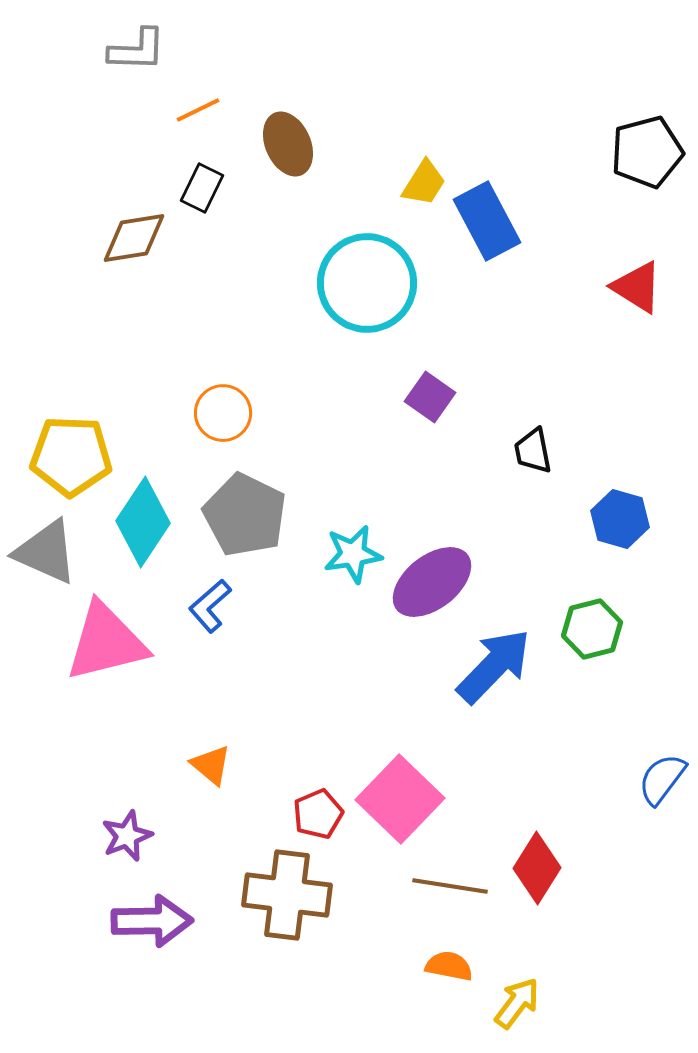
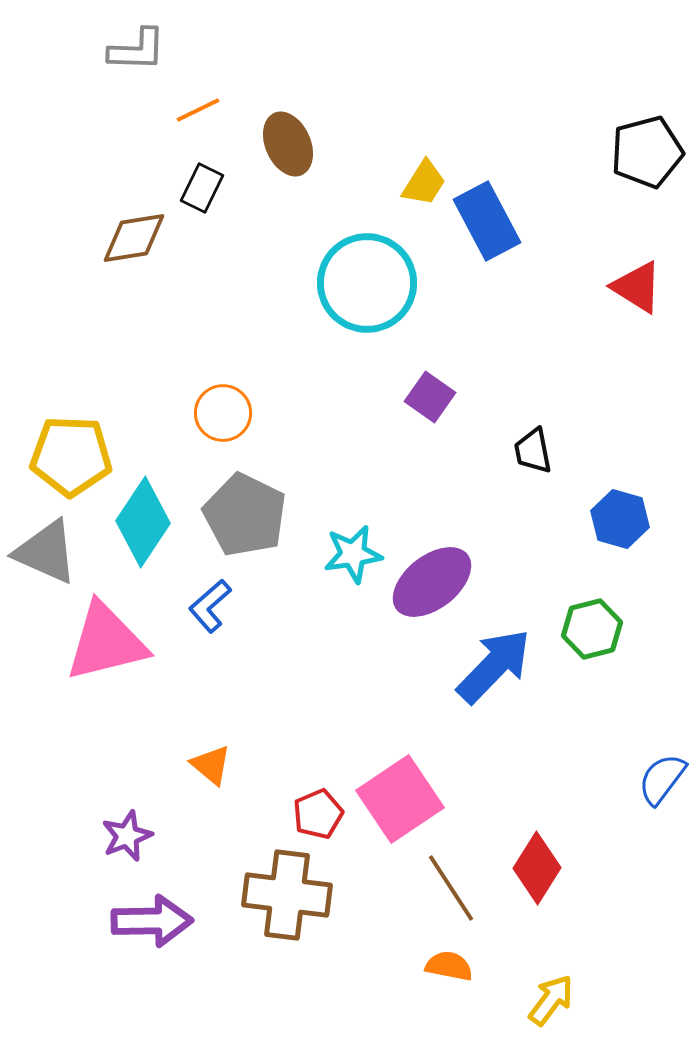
pink square: rotated 12 degrees clockwise
brown line: moved 1 px right, 2 px down; rotated 48 degrees clockwise
yellow arrow: moved 34 px right, 3 px up
